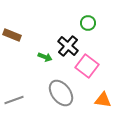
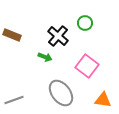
green circle: moved 3 px left
black cross: moved 10 px left, 10 px up
